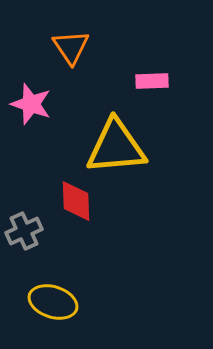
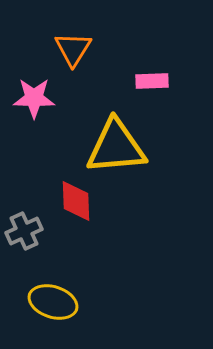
orange triangle: moved 2 px right, 2 px down; rotated 6 degrees clockwise
pink star: moved 3 px right, 6 px up; rotated 18 degrees counterclockwise
